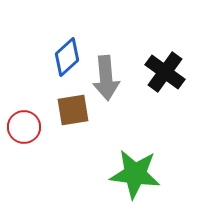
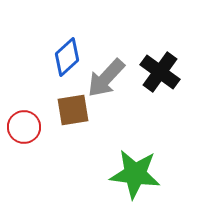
black cross: moved 5 px left
gray arrow: rotated 48 degrees clockwise
